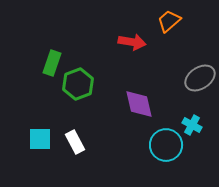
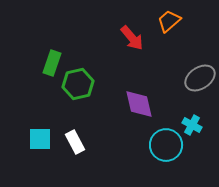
red arrow: moved 4 px up; rotated 40 degrees clockwise
green hexagon: rotated 8 degrees clockwise
